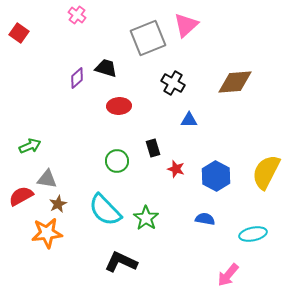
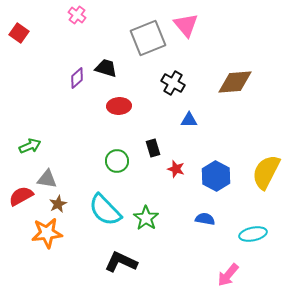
pink triangle: rotated 28 degrees counterclockwise
